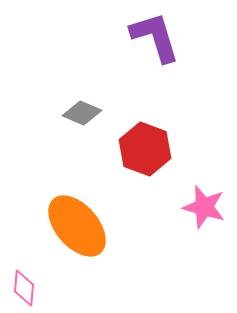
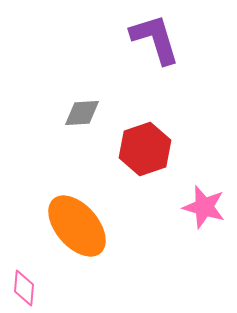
purple L-shape: moved 2 px down
gray diamond: rotated 27 degrees counterclockwise
red hexagon: rotated 21 degrees clockwise
